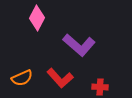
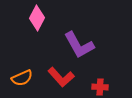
purple L-shape: rotated 20 degrees clockwise
red L-shape: moved 1 px right, 1 px up
